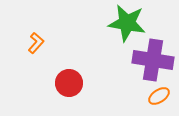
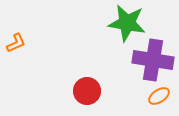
orange L-shape: moved 20 px left; rotated 25 degrees clockwise
red circle: moved 18 px right, 8 px down
